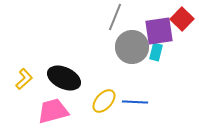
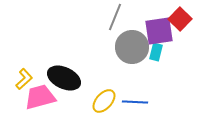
red square: moved 2 px left
pink trapezoid: moved 13 px left, 14 px up
